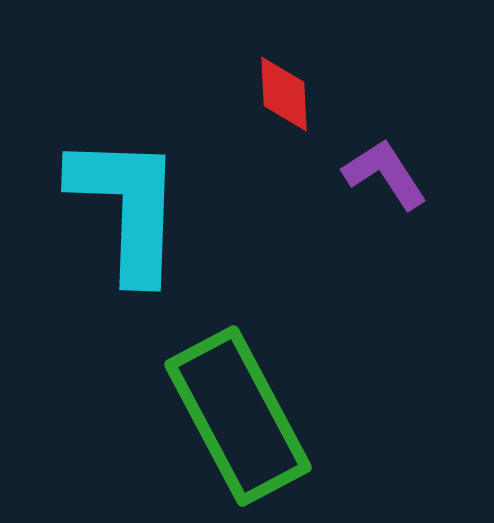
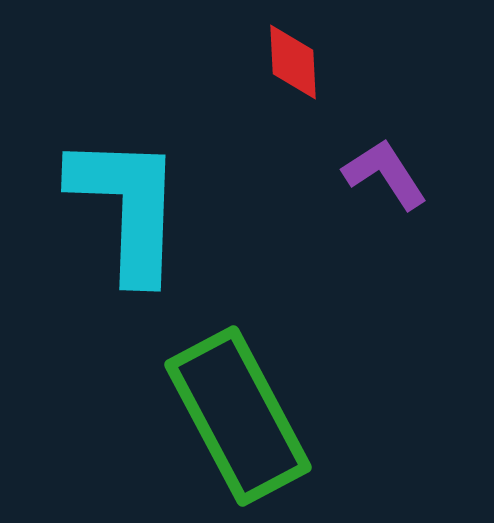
red diamond: moved 9 px right, 32 px up
